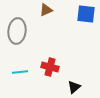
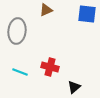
blue square: moved 1 px right
cyan line: rotated 28 degrees clockwise
